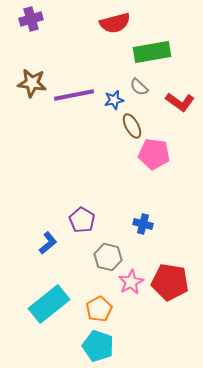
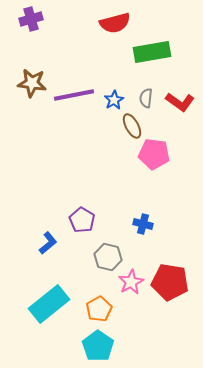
gray semicircle: moved 7 px right, 11 px down; rotated 54 degrees clockwise
blue star: rotated 18 degrees counterclockwise
cyan pentagon: rotated 16 degrees clockwise
